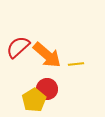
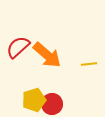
yellow line: moved 13 px right
red circle: moved 5 px right, 15 px down
yellow pentagon: rotated 15 degrees clockwise
